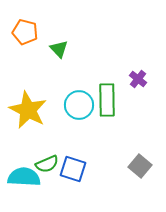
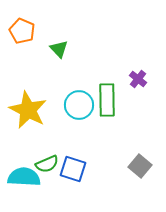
orange pentagon: moved 3 px left, 1 px up; rotated 10 degrees clockwise
